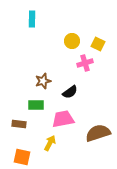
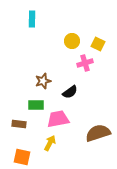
pink trapezoid: moved 5 px left
